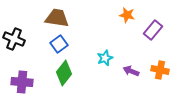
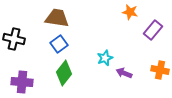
orange star: moved 3 px right, 3 px up
black cross: rotated 10 degrees counterclockwise
purple arrow: moved 7 px left, 2 px down
